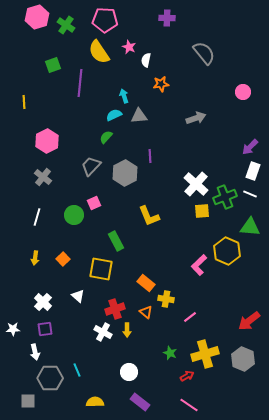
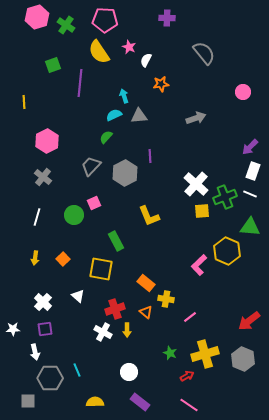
white semicircle at (146, 60): rotated 16 degrees clockwise
